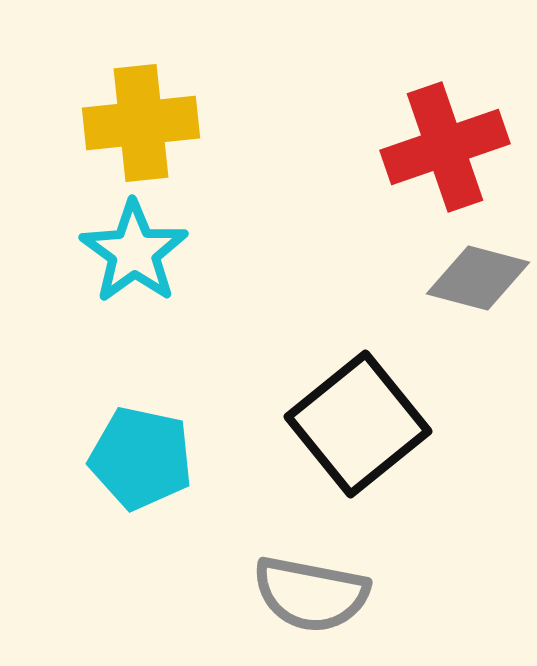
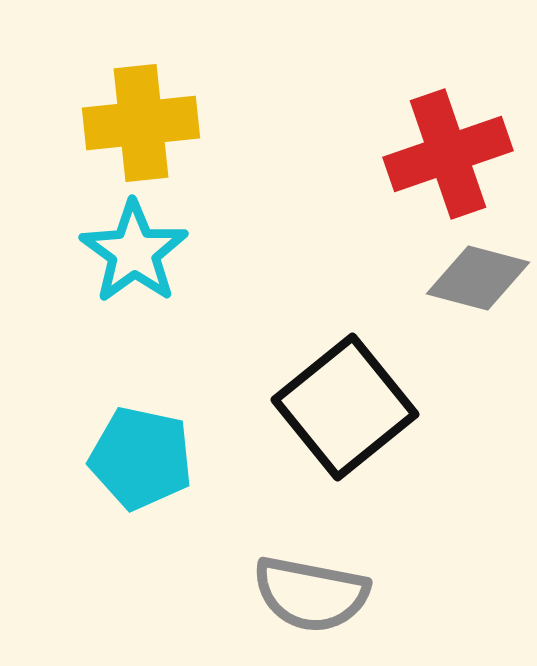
red cross: moved 3 px right, 7 px down
black square: moved 13 px left, 17 px up
